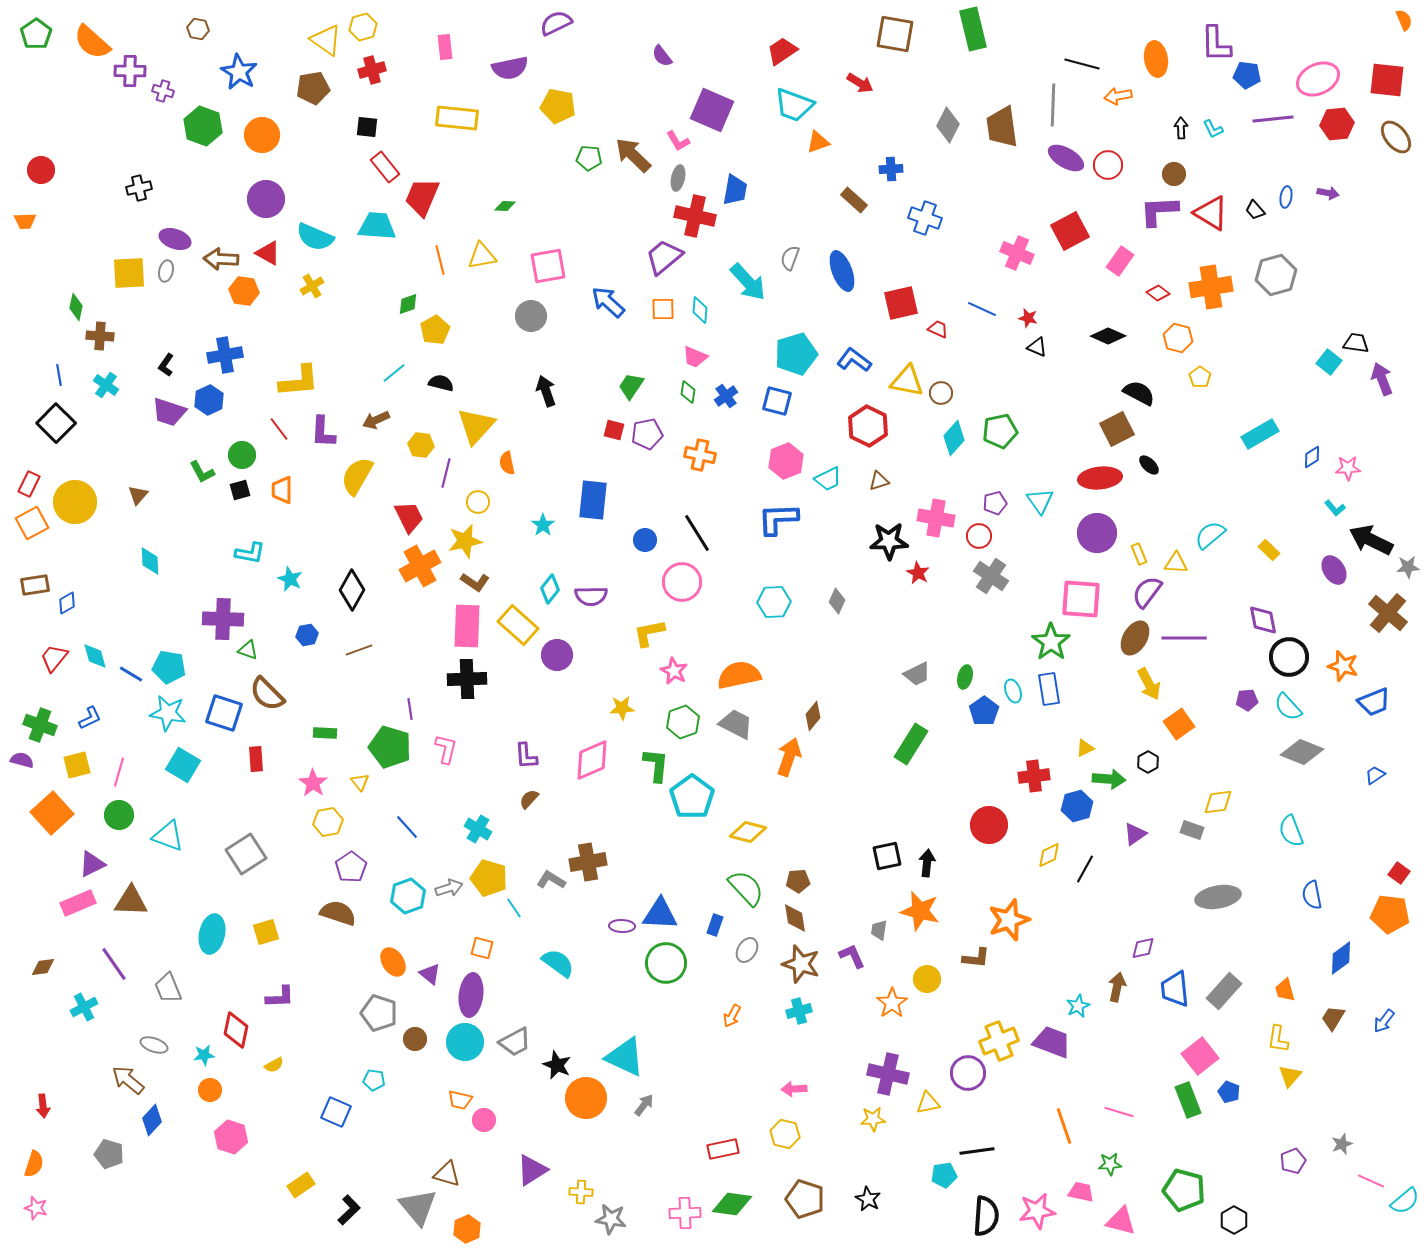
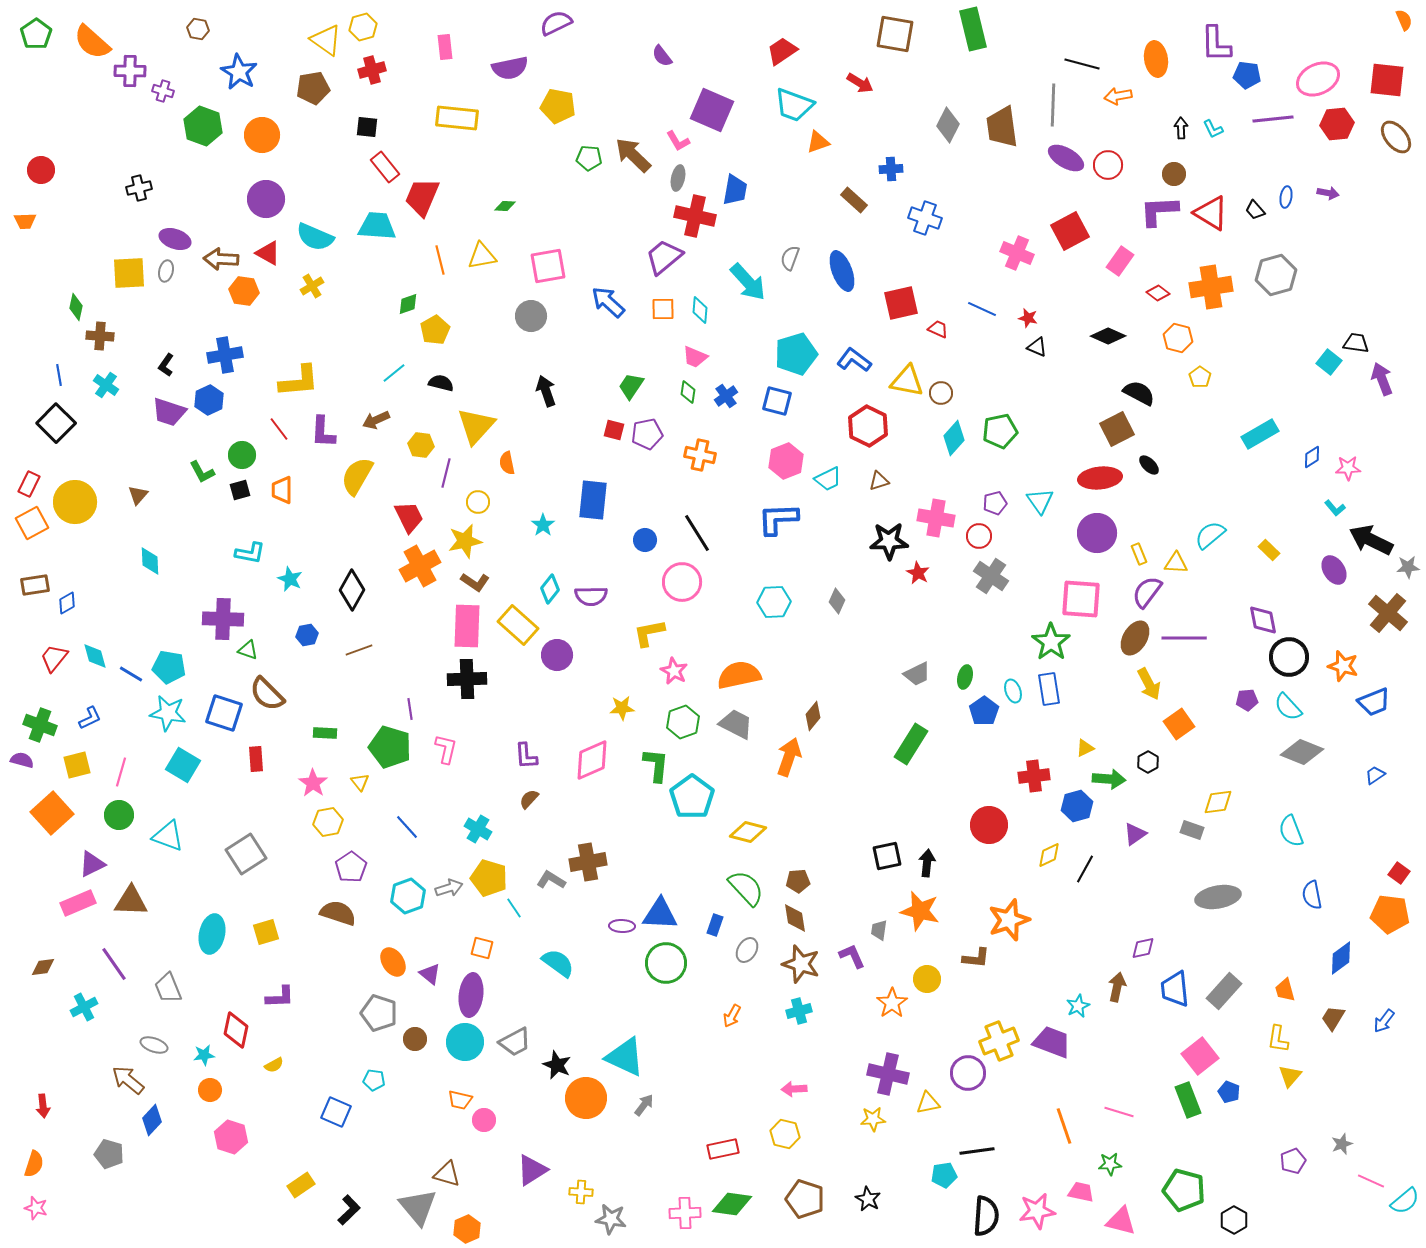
pink line at (119, 772): moved 2 px right
